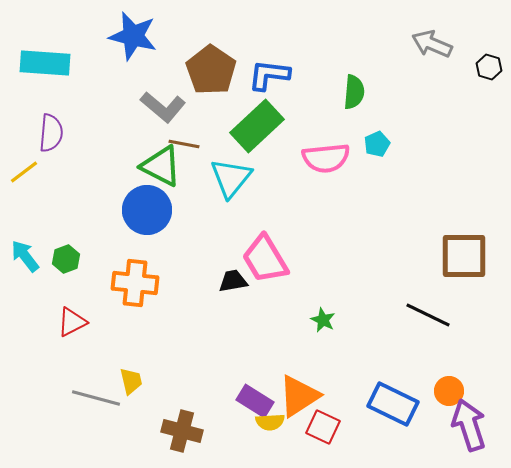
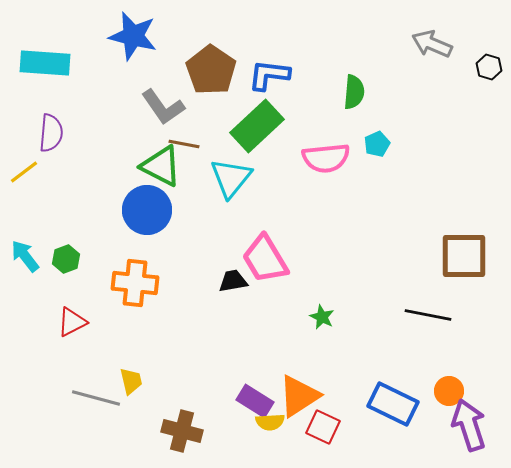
gray L-shape: rotated 15 degrees clockwise
black line: rotated 15 degrees counterclockwise
green star: moved 1 px left, 3 px up
